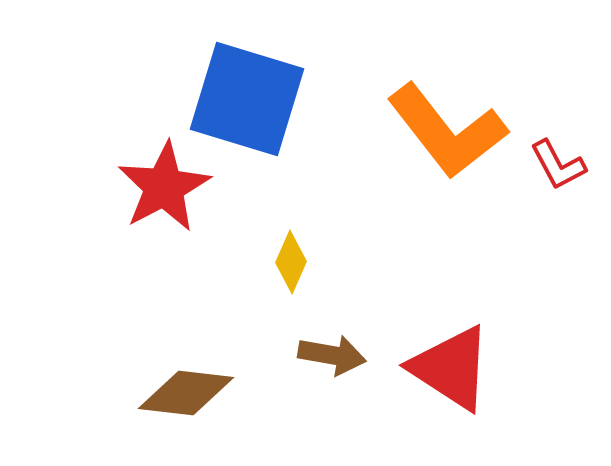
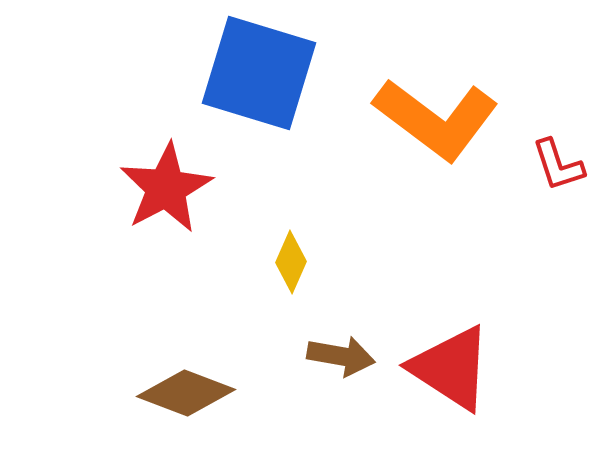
blue square: moved 12 px right, 26 px up
orange L-shape: moved 11 px left, 12 px up; rotated 15 degrees counterclockwise
red L-shape: rotated 10 degrees clockwise
red star: moved 2 px right, 1 px down
brown arrow: moved 9 px right, 1 px down
brown diamond: rotated 14 degrees clockwise
